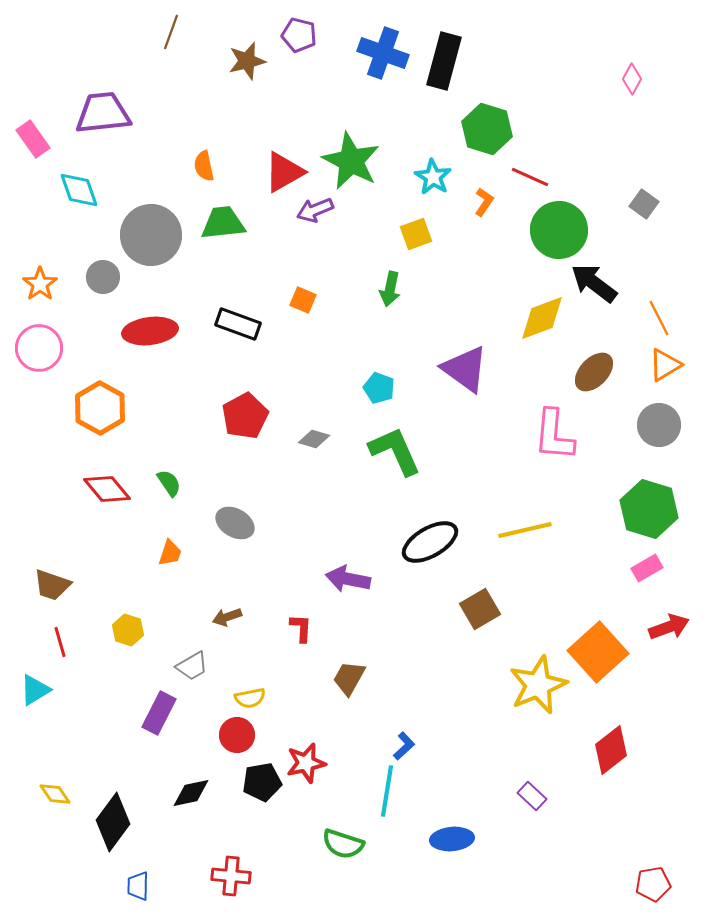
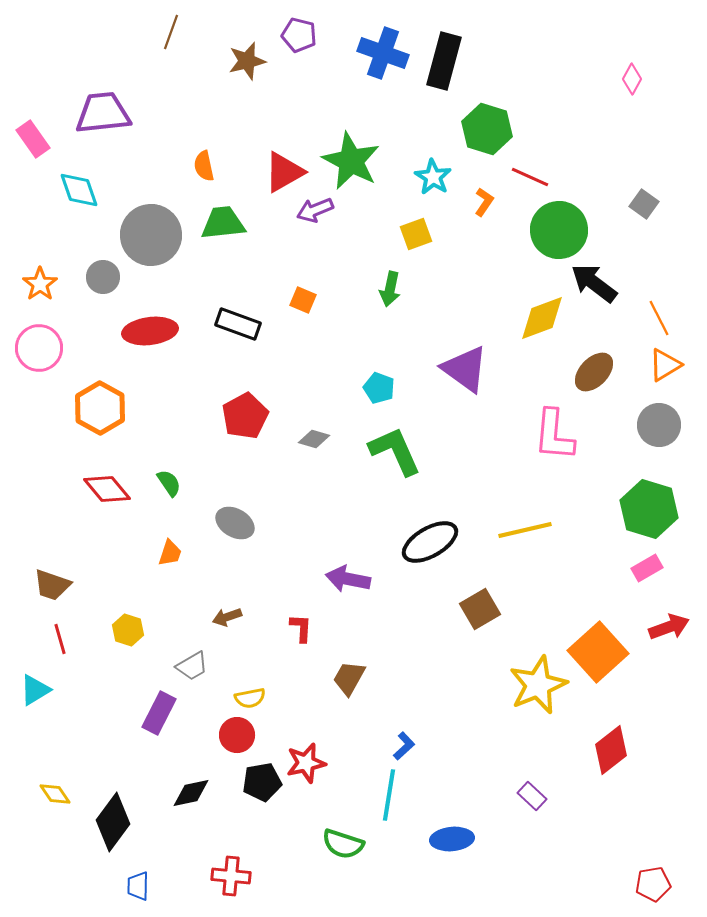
red line at (60, 642): moved 3 px up
cyan line at (387, 791): moved 2 px right, 4 px down
